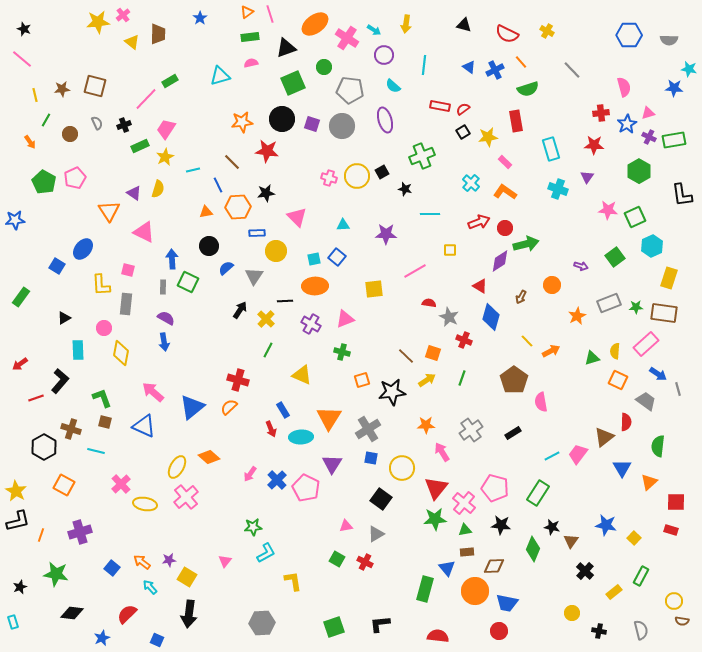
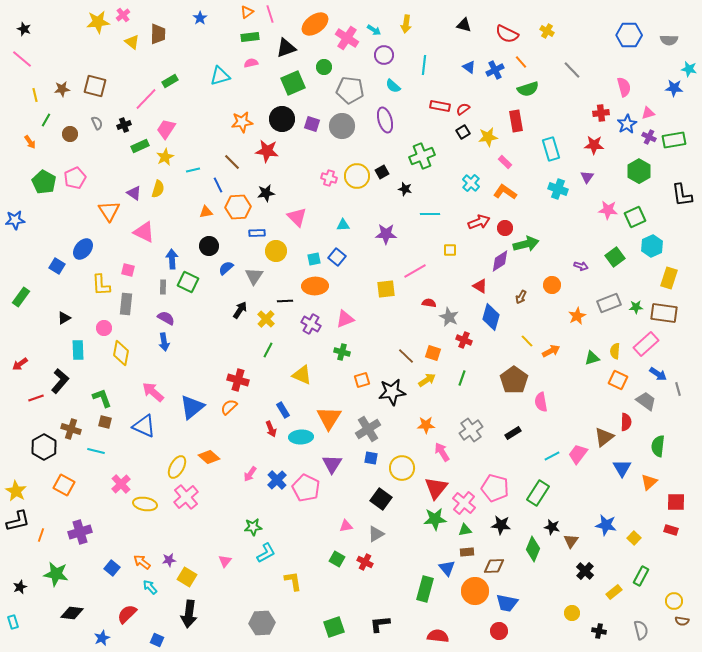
yellow square at (374, 289): moved 12 px right
